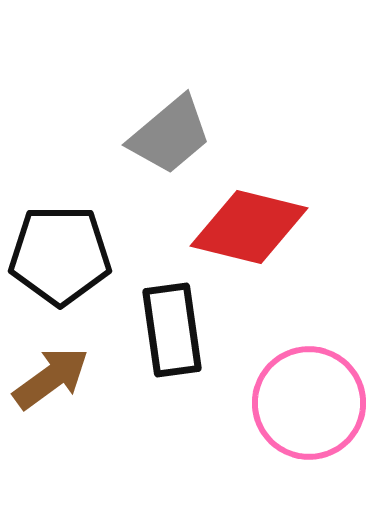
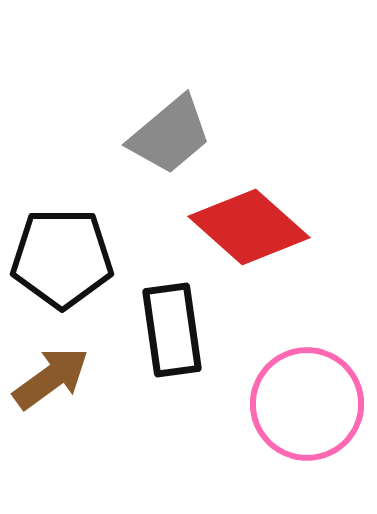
red diamond: rotated 28 degrees clockwise
black pentagon: moved 2 px right, 3 px down
pink circle: moved 2 px left, 1 px down
